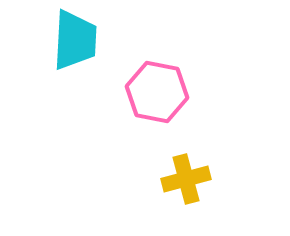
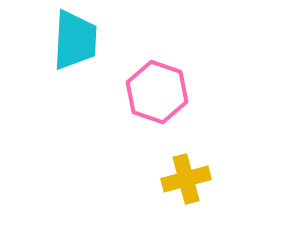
pink hexagon: rotated 8 degrees clockwise
